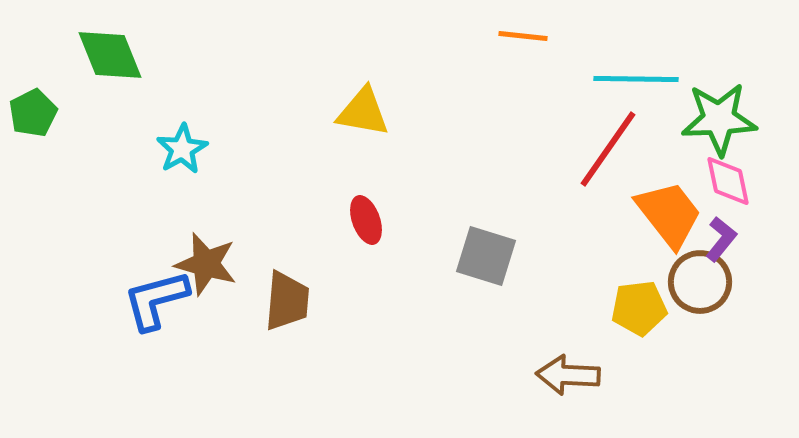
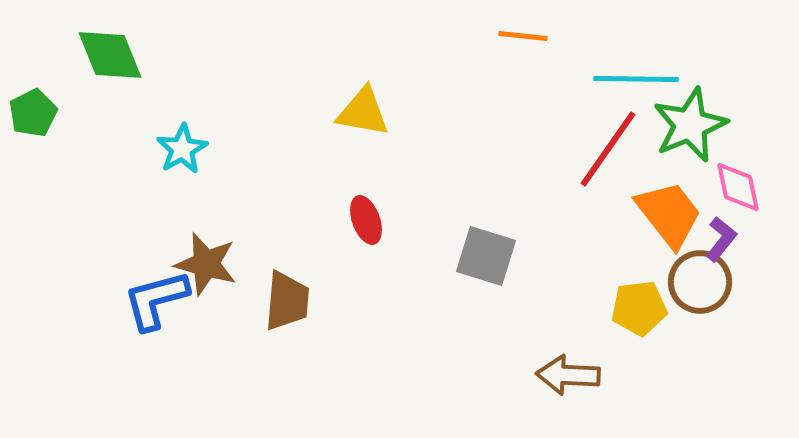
green star: moved 29 px left, 6 px down; rotated 20 degrees counterclockwise
pink diamond: moved 10 px right, 6 px down
